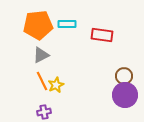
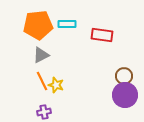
yellow star: rotated 28 degrees counterclockwise
